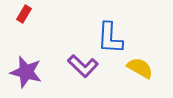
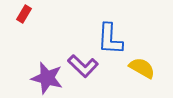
blue L-shape: moved 1 px down
yellow semicircle: moved 2 px right
purple star: moved 21 px right, 6 px down
